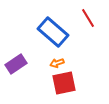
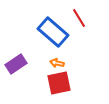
red line: moved 9 px left
orange arrow: rotated 32 degrees clockwise
red square: moved 5 px left
